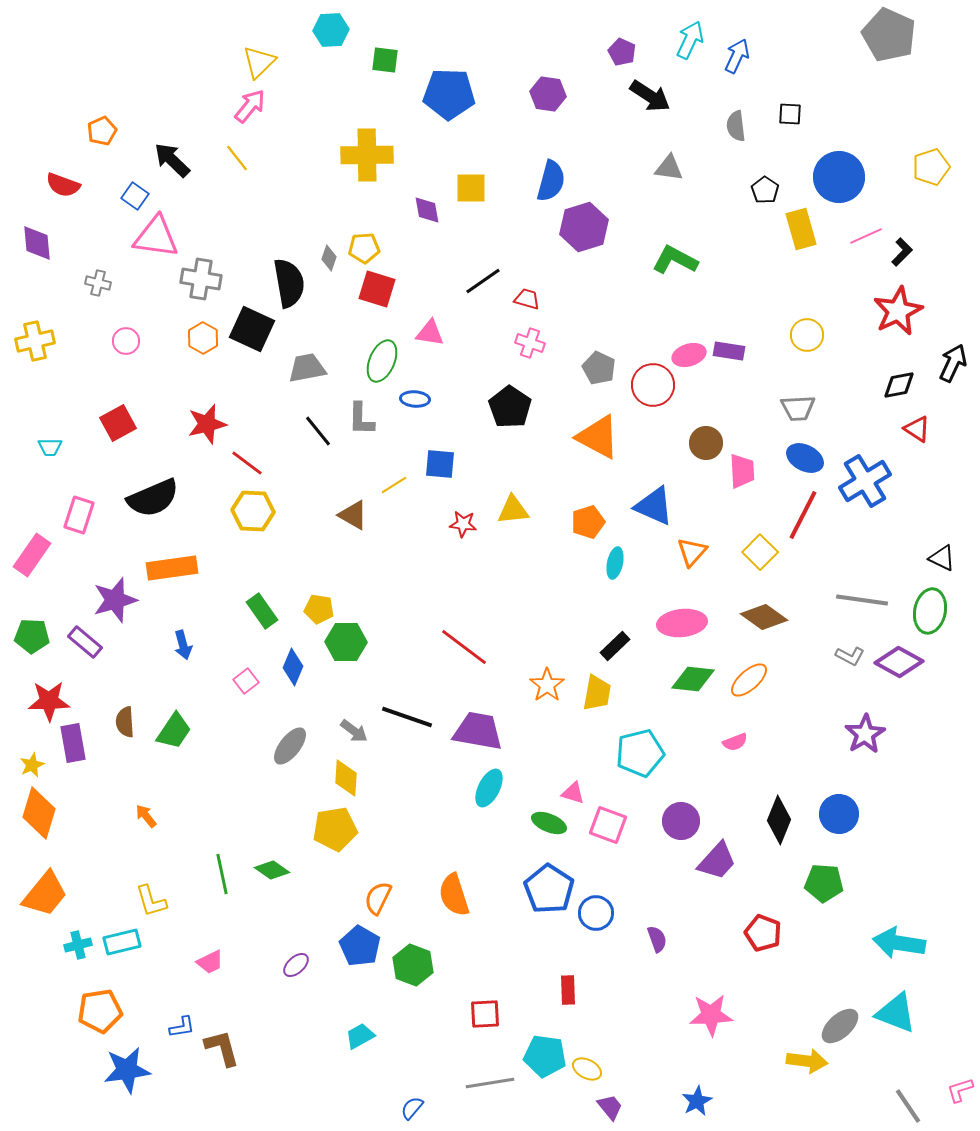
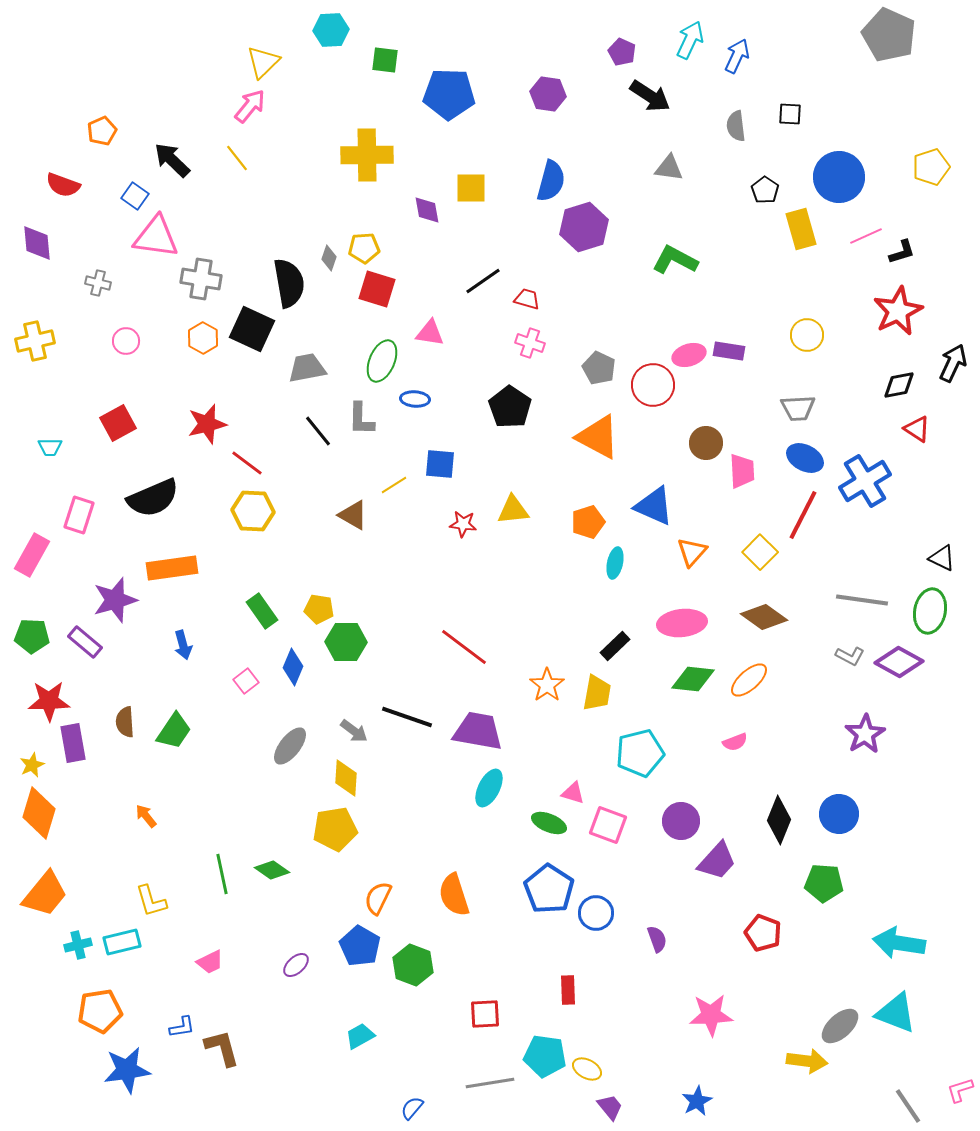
yellow triangle at (259, 62): moved 4 px right
black L-shape at (902, 252): rotated 28 degrees clockwise
pink rectangle at (32, 555): rotated 6 degrees counterclockwise
